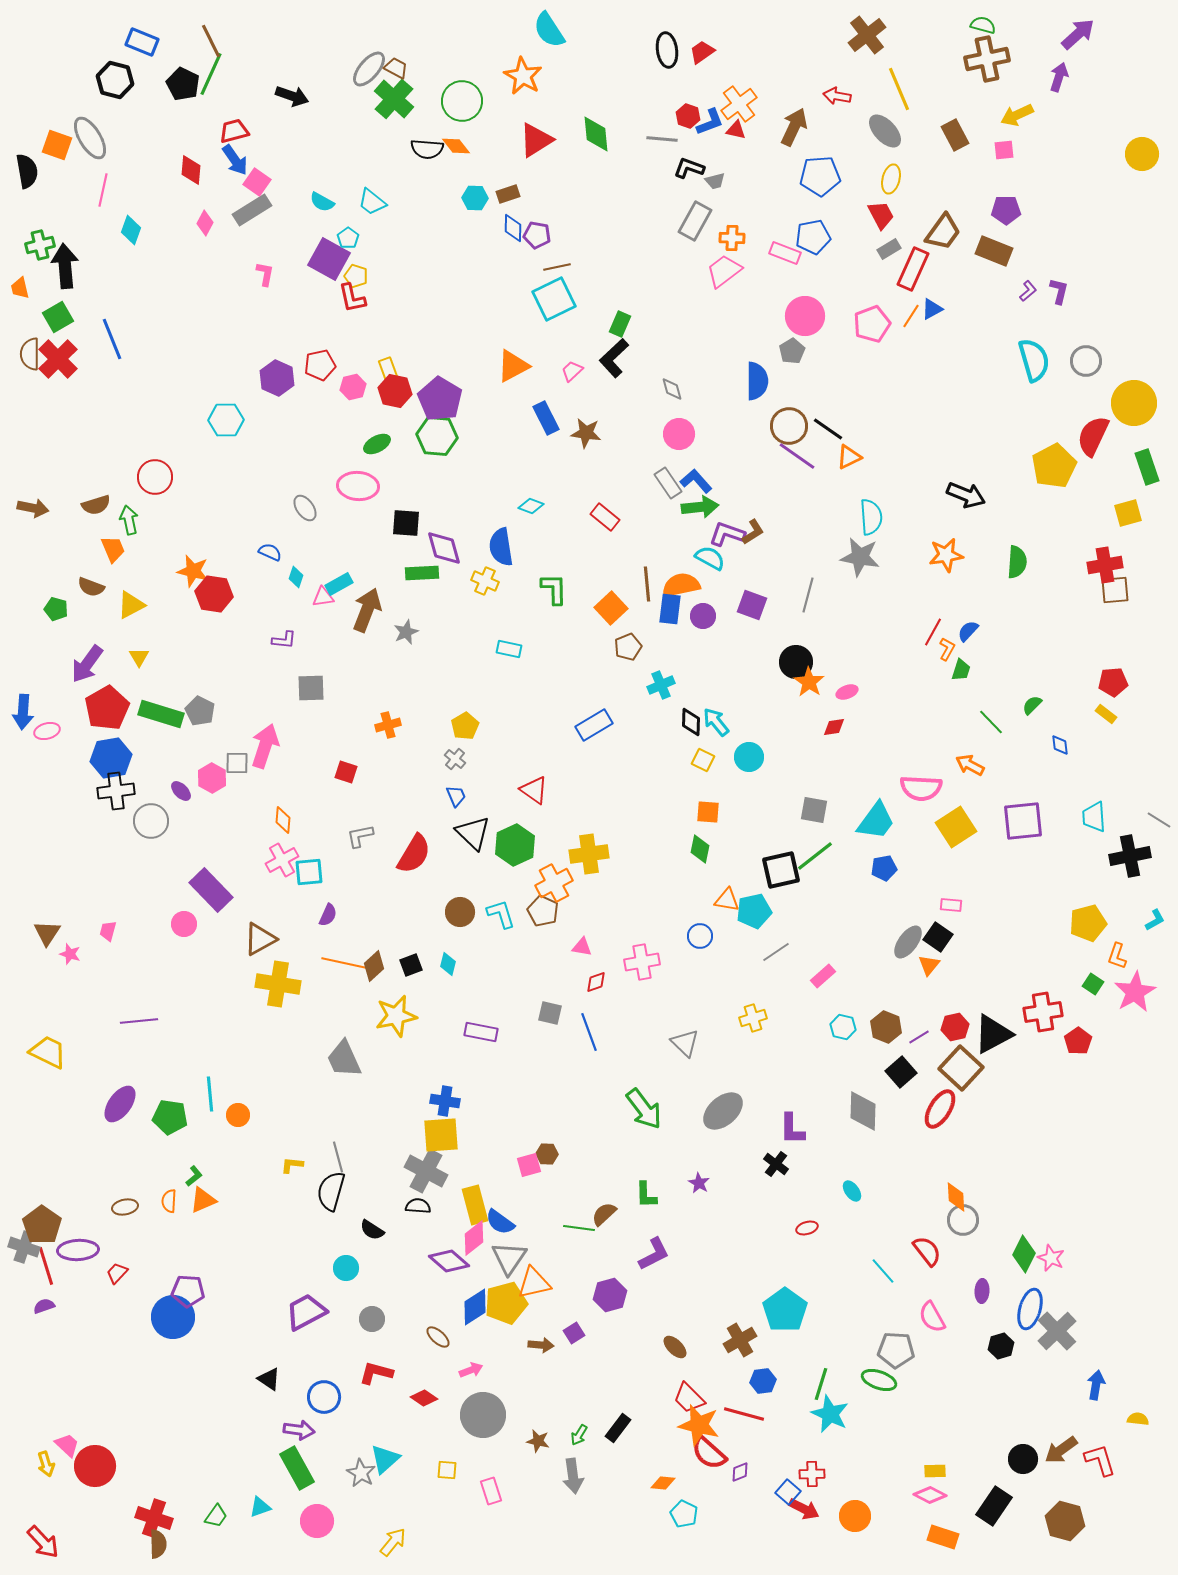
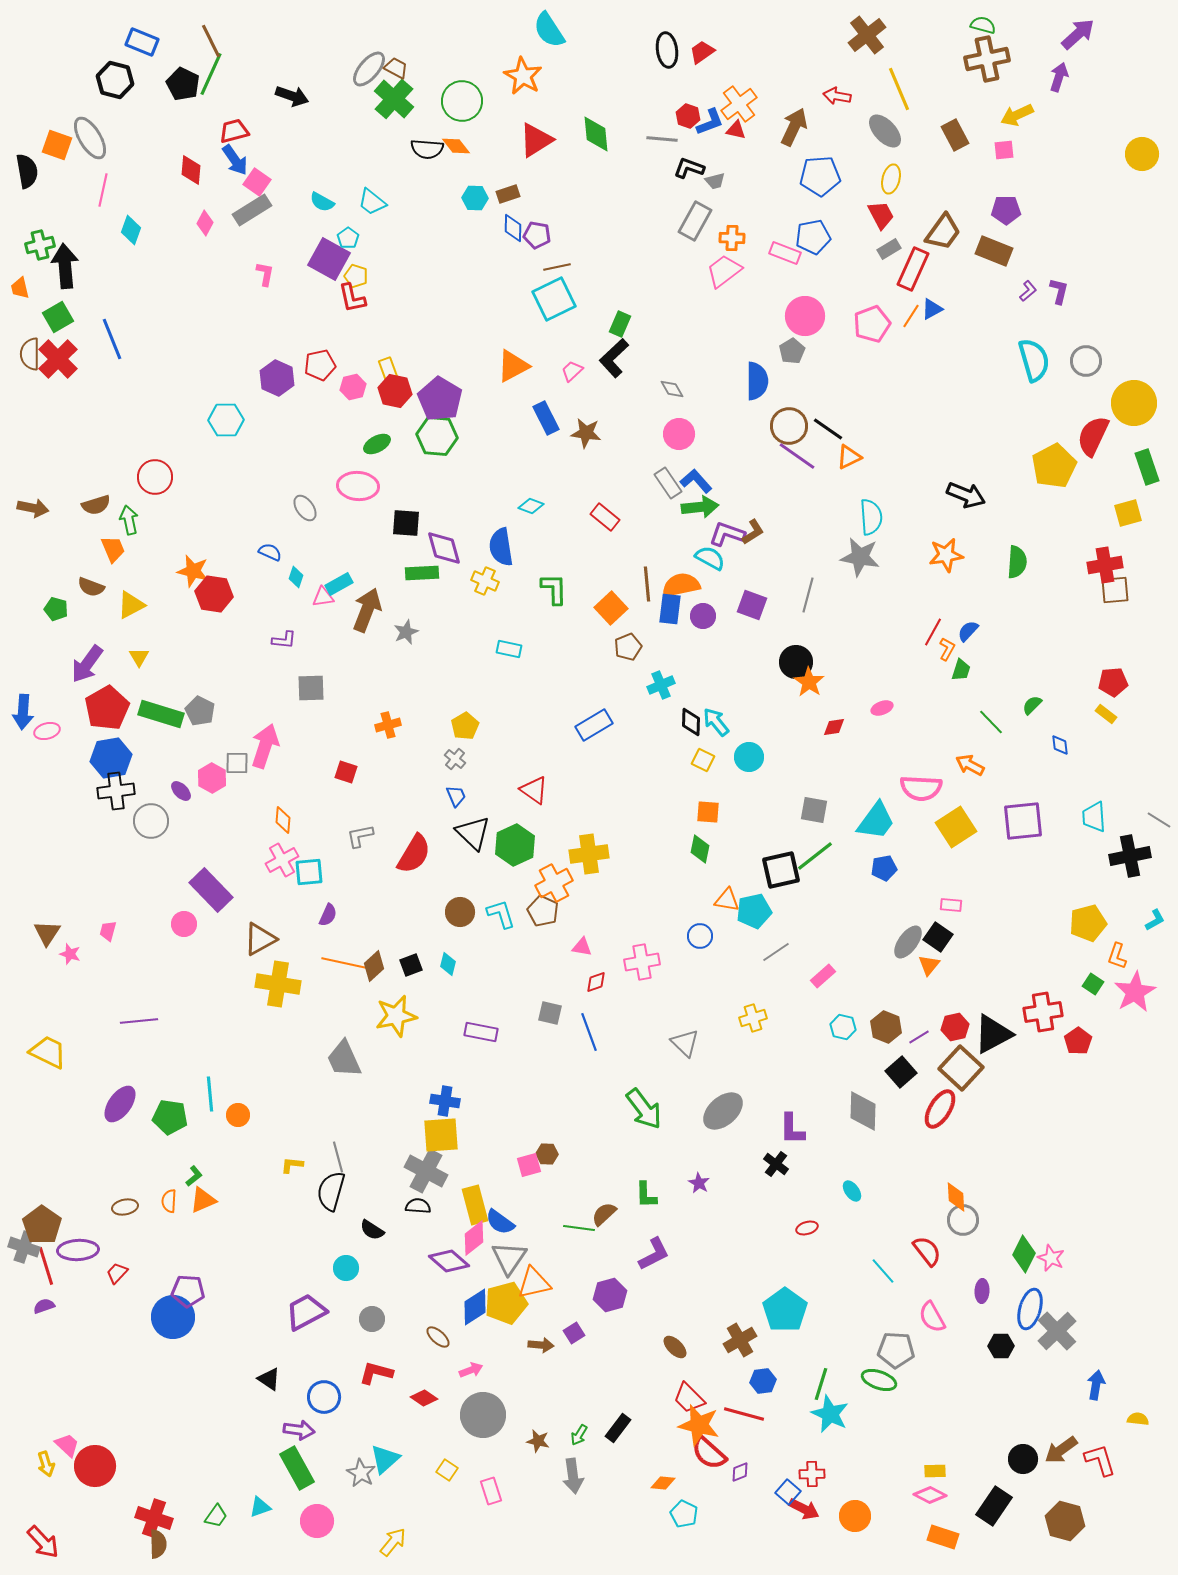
gray diamond at (672, 389): rotated 15 degrees counterclockwise
pink ellipse at (847, 692): moved 35 px right, 16 px down
black hexagon at (1001, 1346): rotated 15 degrees clockwise
yellow square at (447, 1470): rotated 30 degrees clockwise
